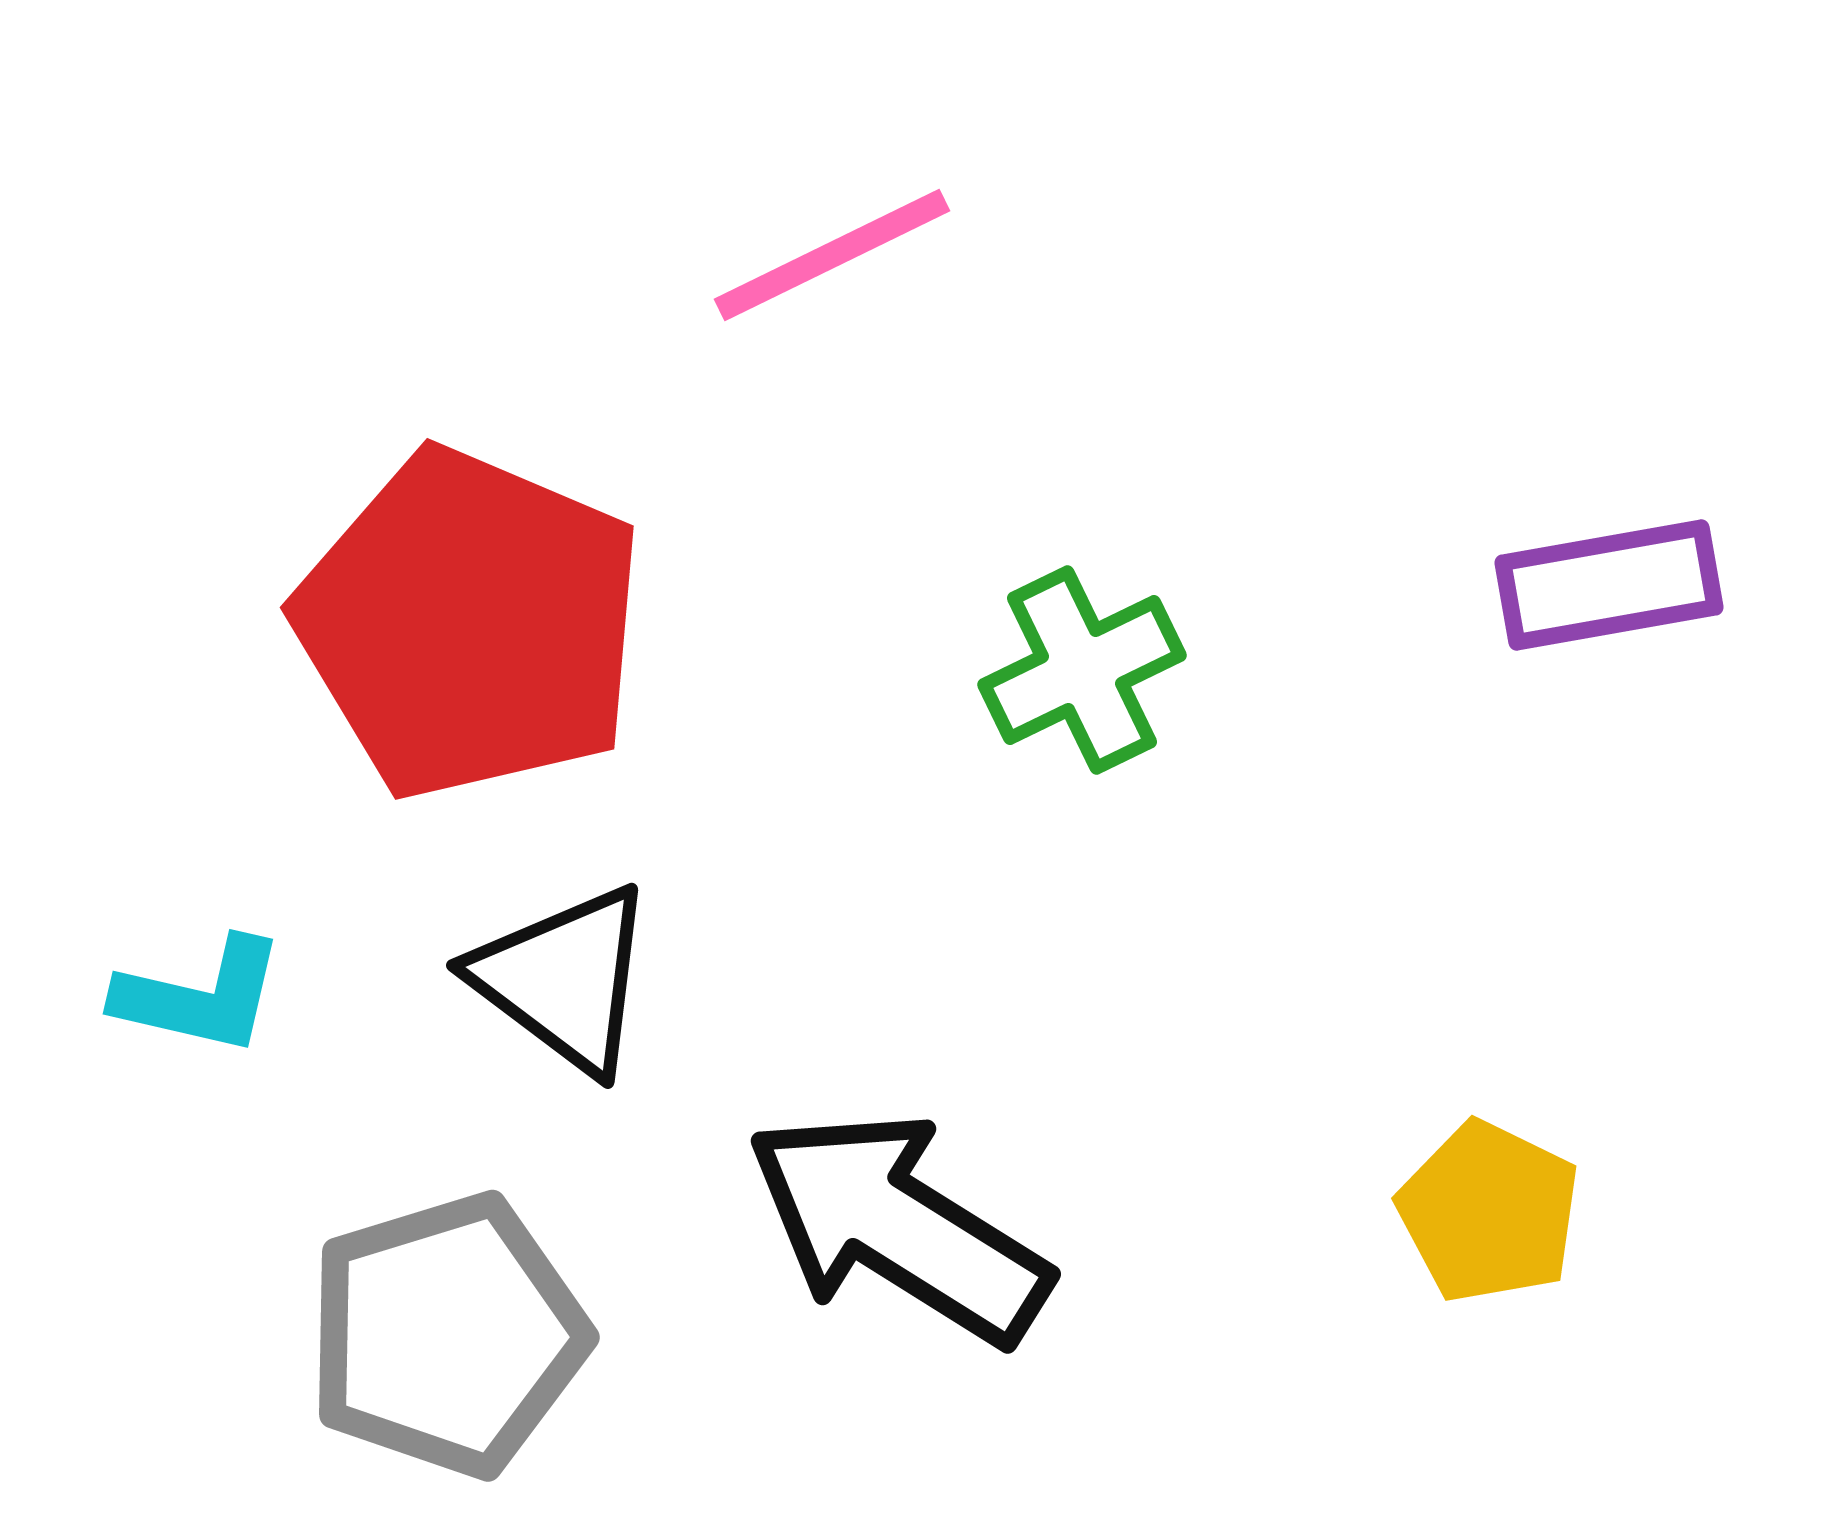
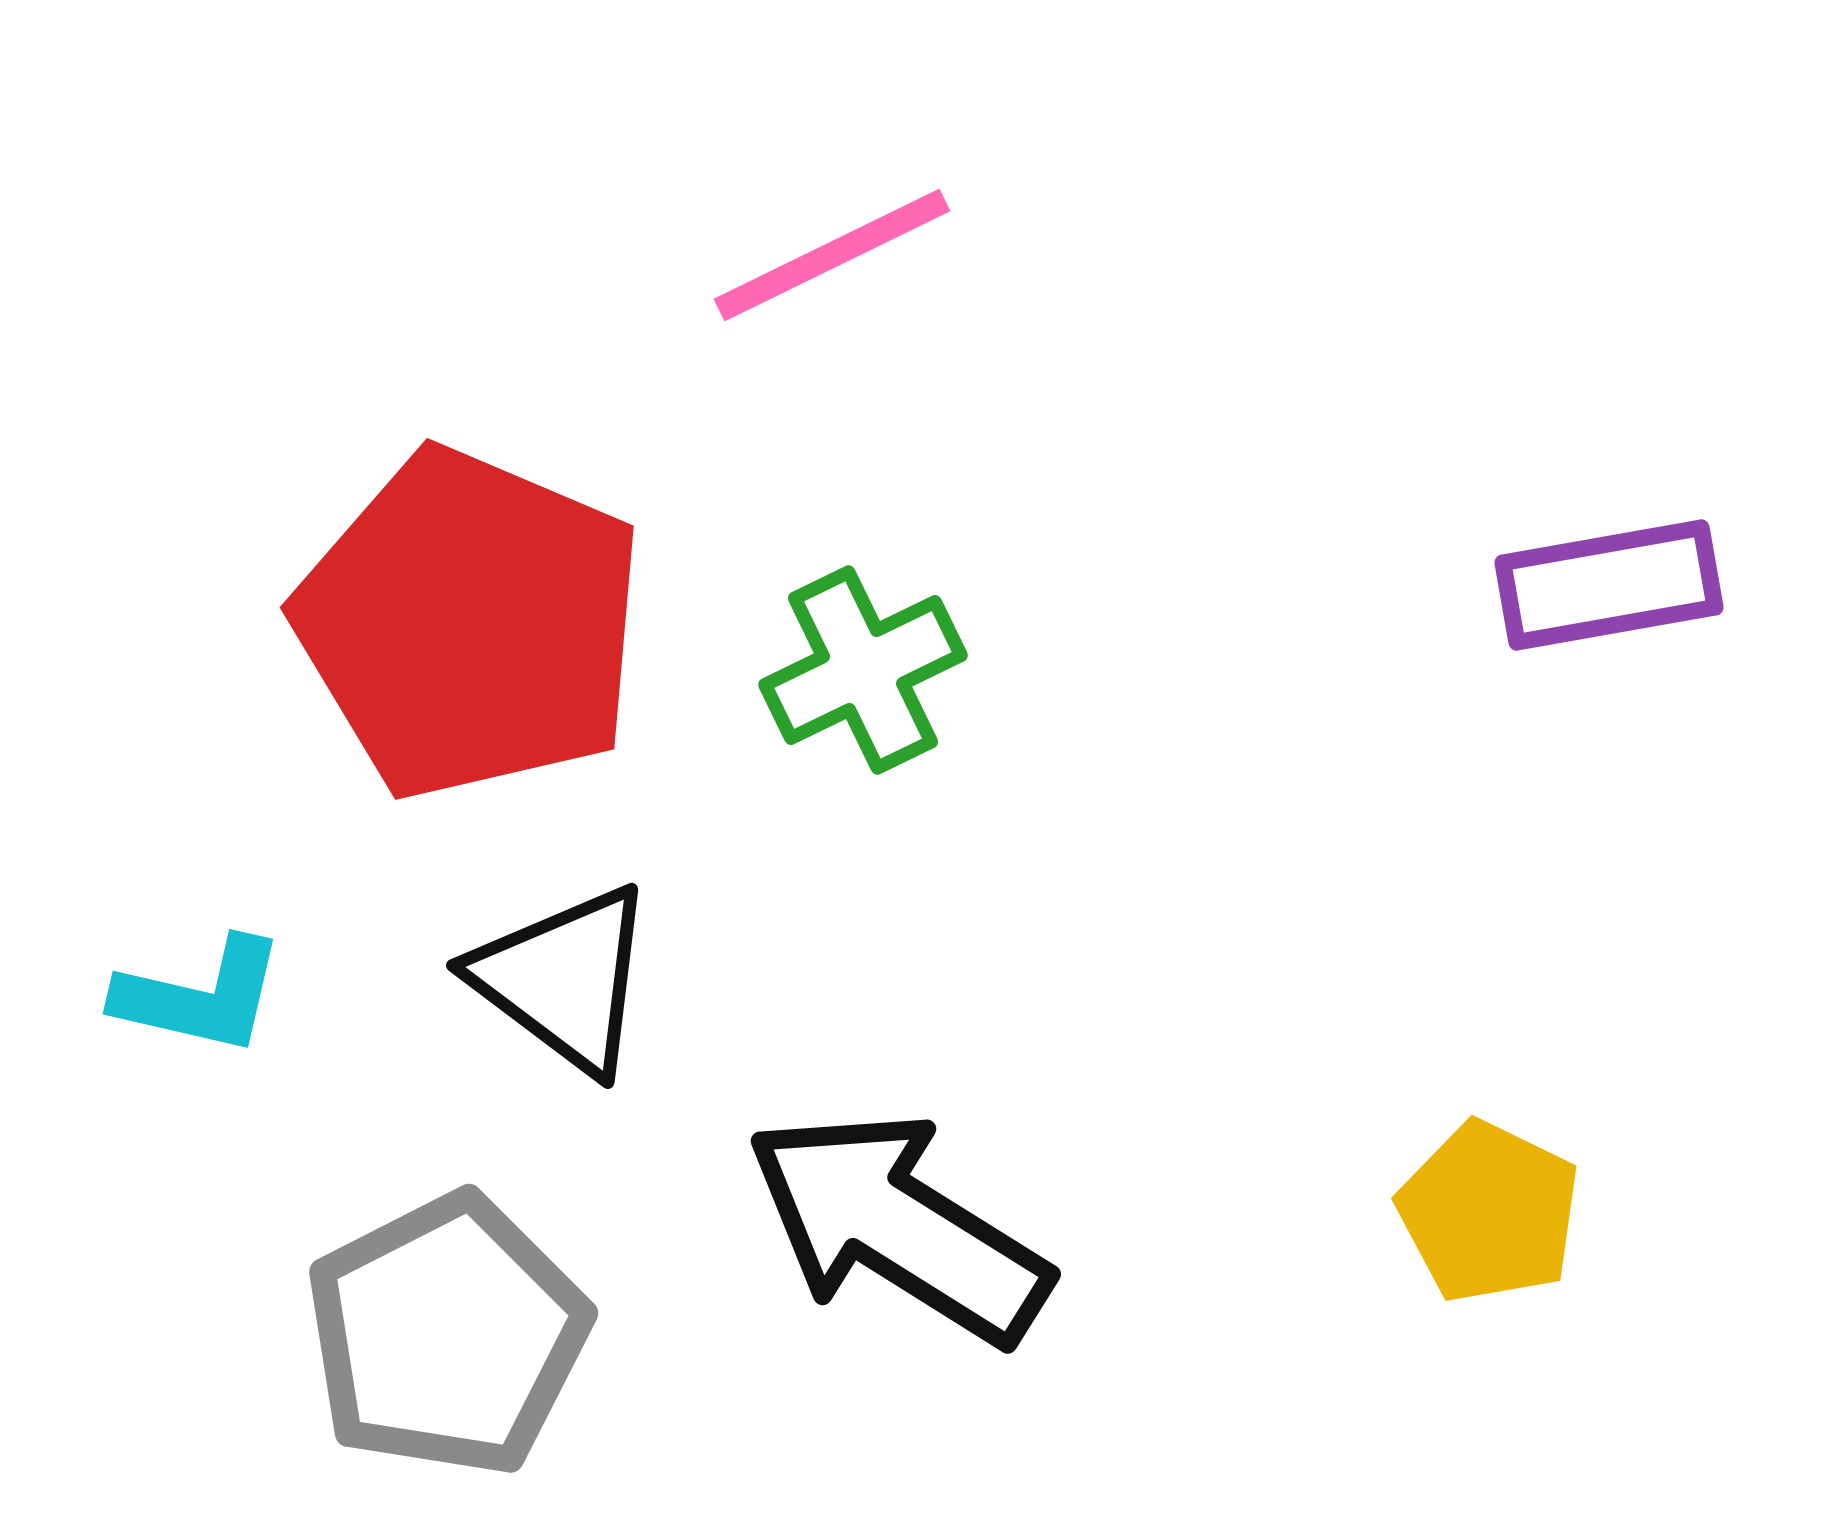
green cross: moved 219 px left
gray pentagon: rotated 10 degrees counterclockwise
